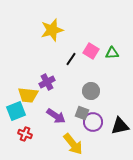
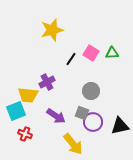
pink square: moved 2 px down
